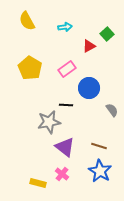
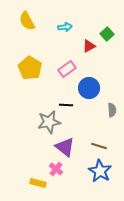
gray semicircle: rotated 32 degrees clockwise
pink cross: moved 6 px left, 5 px up
